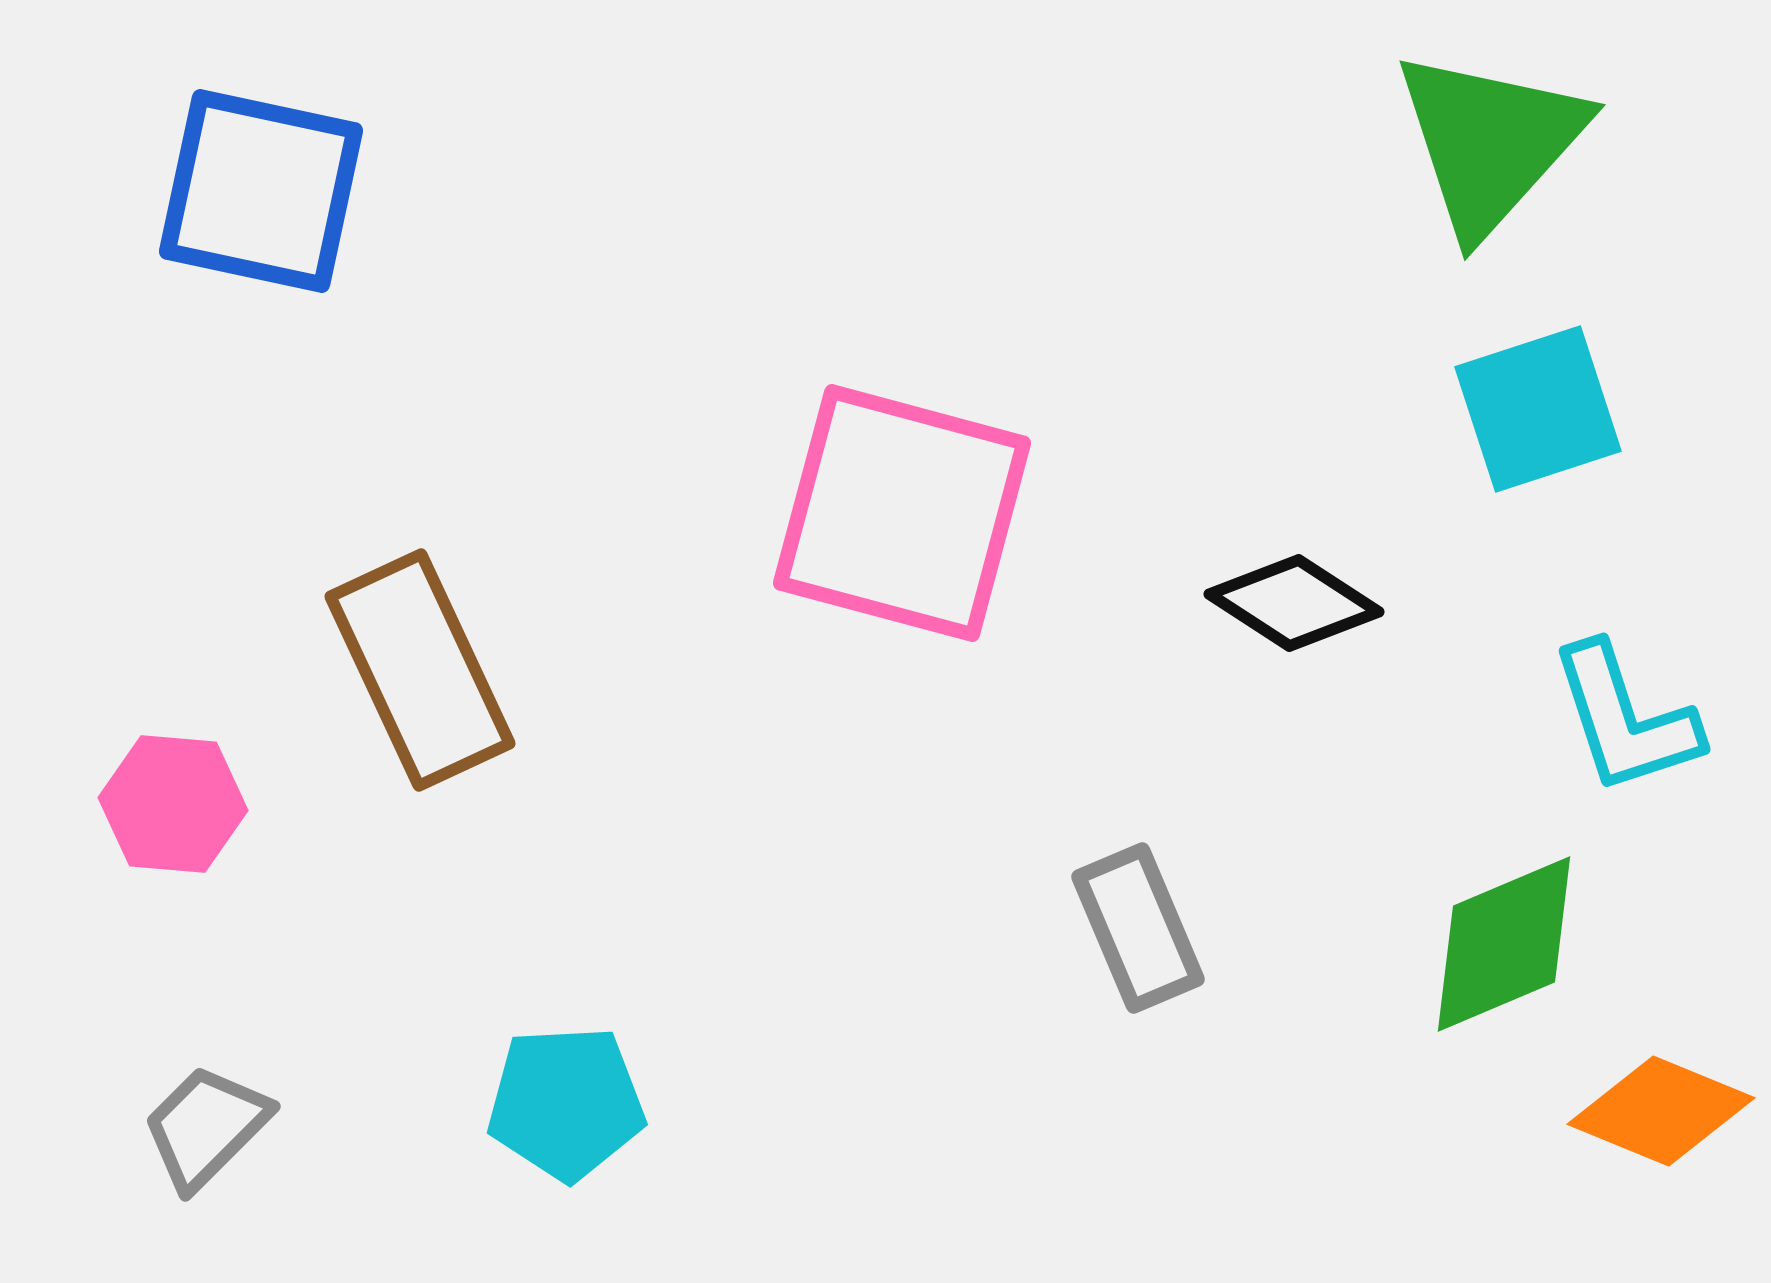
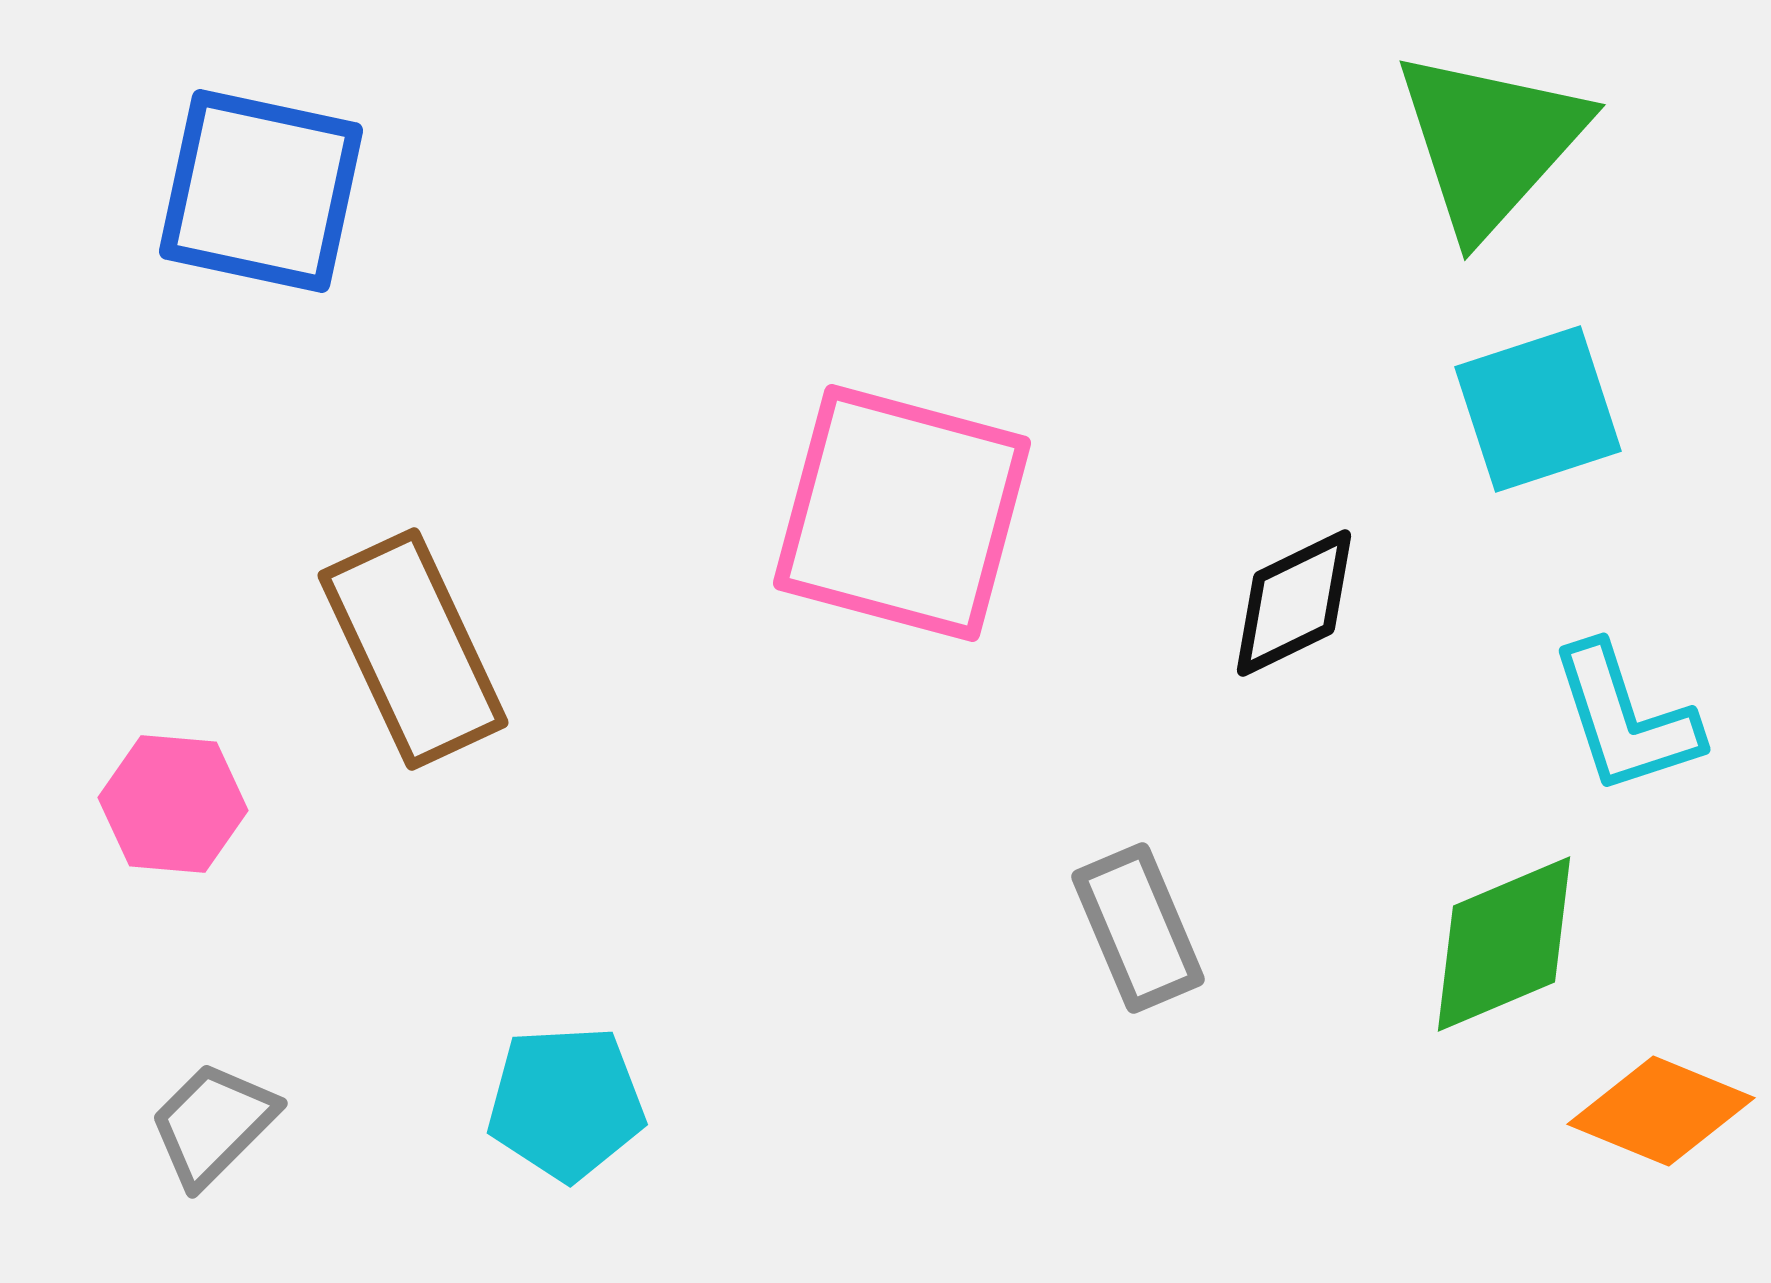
black diamond: rotated 59 degrees counterclockwise
brown rectangle: moved 7 px left, 21 px up
gray trapezoid: moved 7 px right, 3 px up
